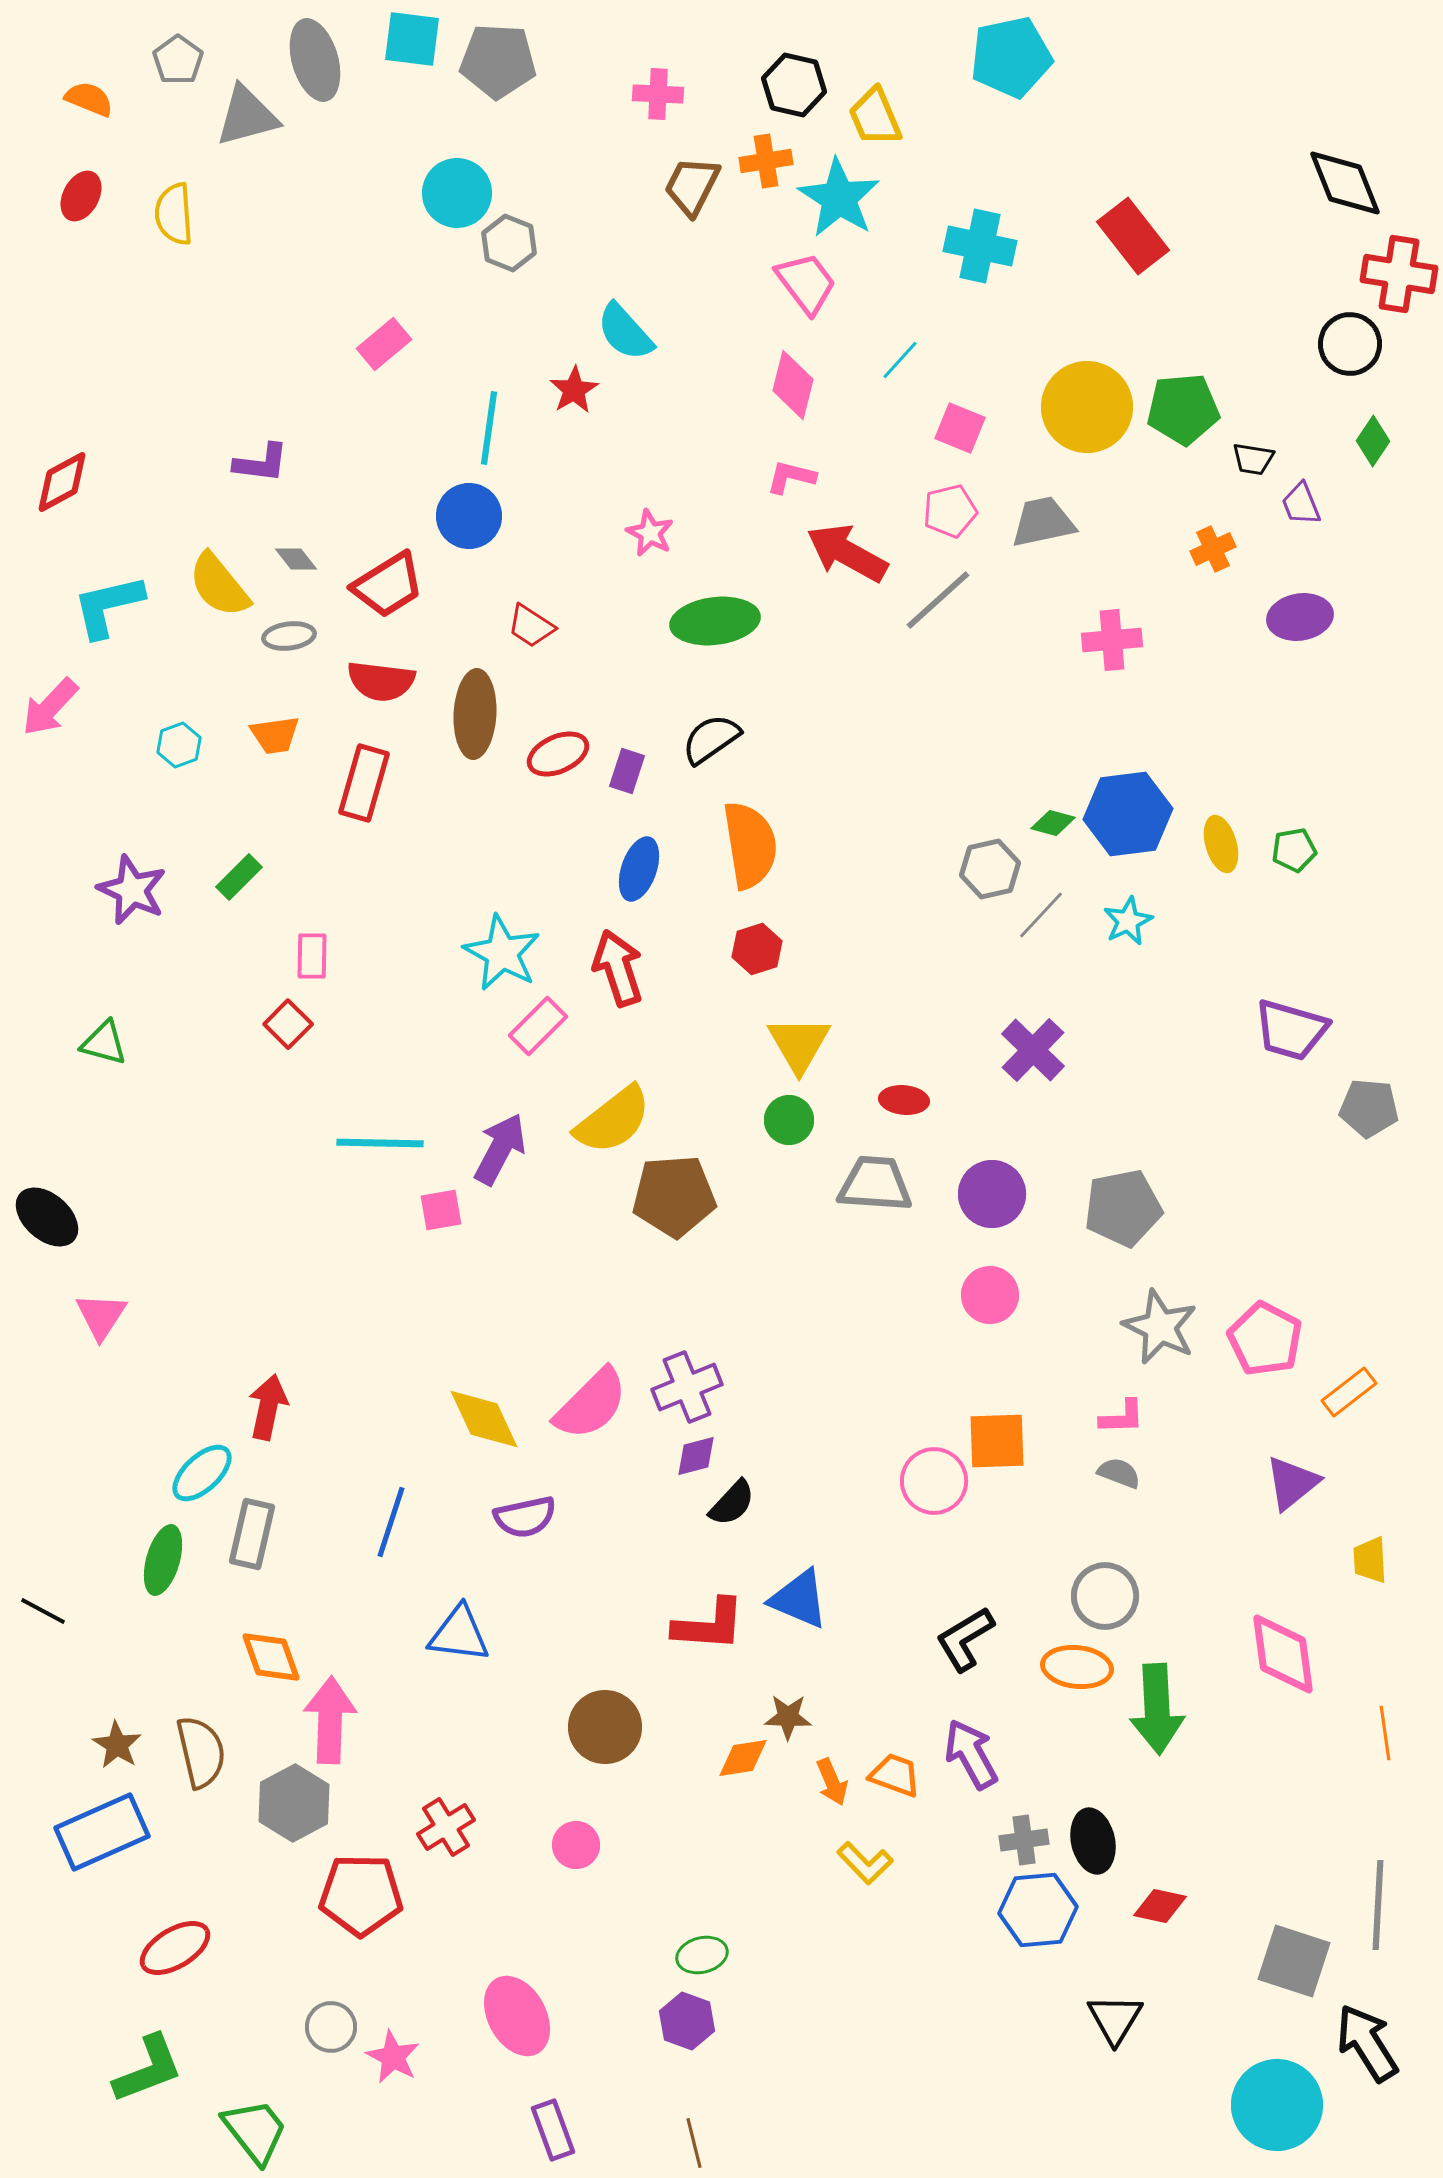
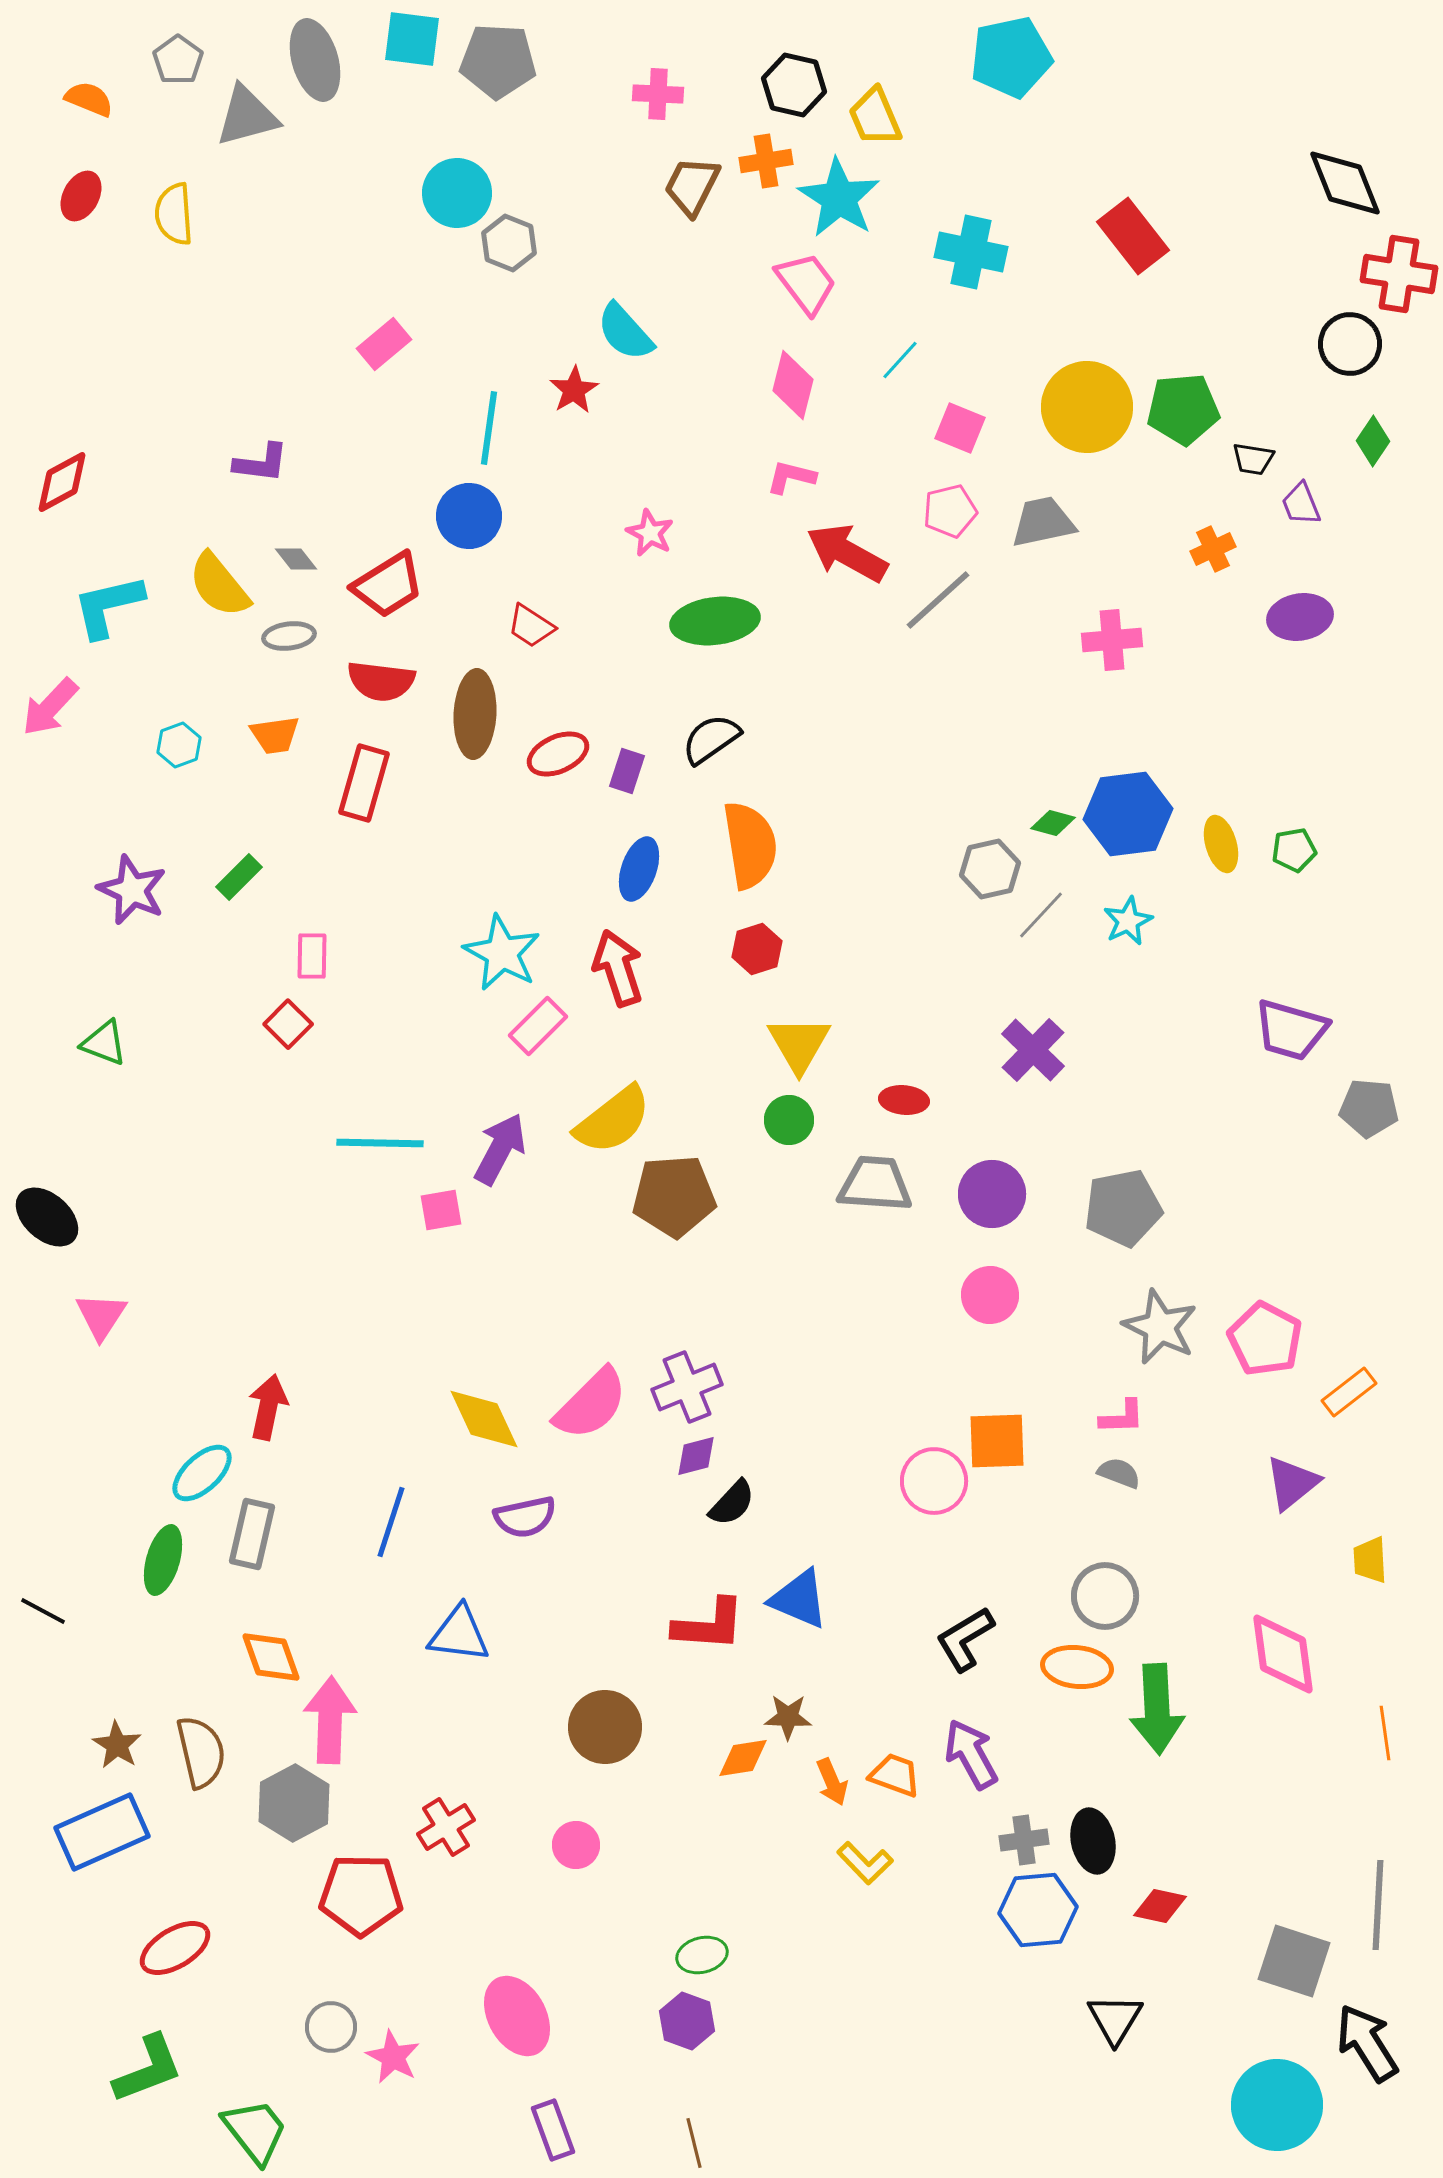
cyan cross at (980, 246): moved 9 px left, 6 px down
green triangle at (104, 1043): rotated 6 degrees clockwise
